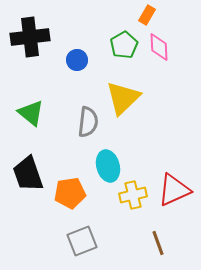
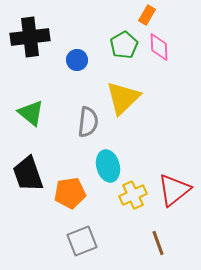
red triangle: rotated 15 degrees counterclockwise
yellow cross: rotated 12 degrees counterclockwise
